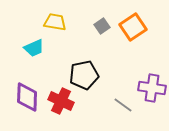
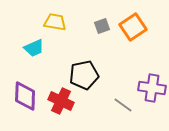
gray square: rotated 14 degrees clockwise
purple diamond: moved 2 px left, 1 px up
